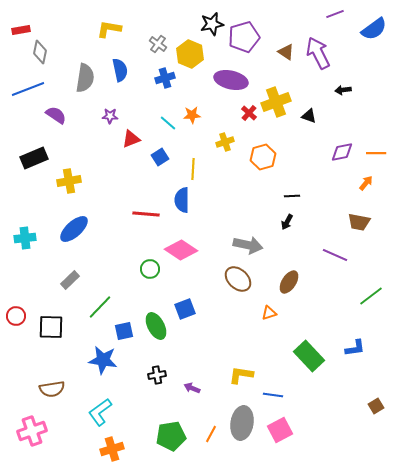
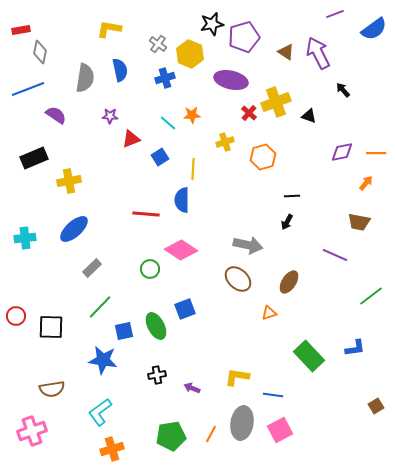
black arrow at (343, 90): rotated 56 degrees clockwise
gray rectangle at (70, 280): moved 22 px right, 12 px up
yellow L-shape at (241, 375): moved 4 px left, 2 px down
